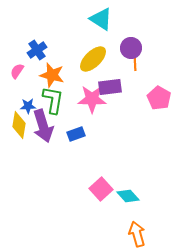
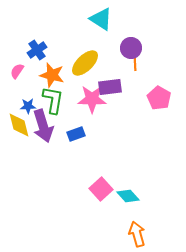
yellow ellipse: moved 8 px left, 4 px down
yellow diamond: rotated 24 degrees counterclockwise
